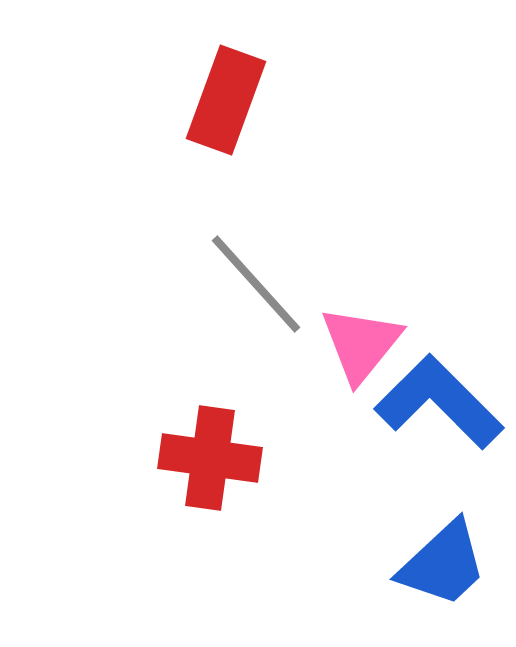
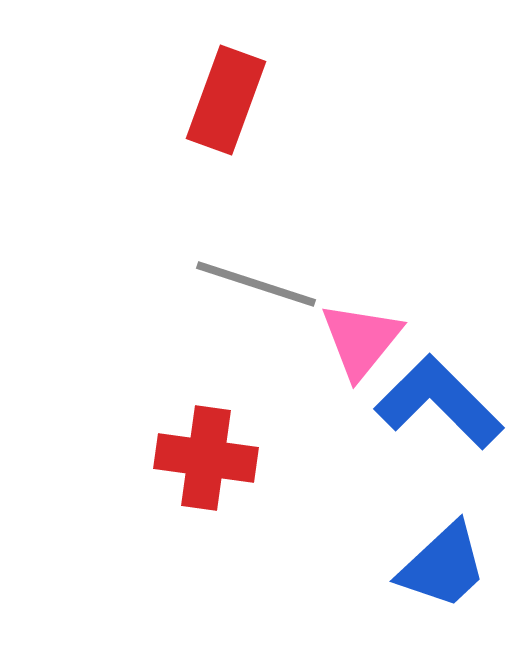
gray line: rotated 30 degrees counterclockwise
pink triangle: moved 4 px up
red cross: moved 4 px left
blue trapezoid: moved 2 px down
